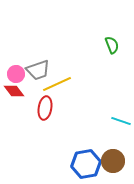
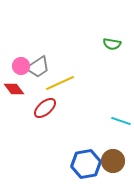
green semicircle: moved 1 px up; rotated 120 degrees clockwise
gray trapezoid: moved 3 px up; rotated 15 degrees counterclockwise
pink circle: moved 5 px right, 8 px up
yellow line: moved 3 px right, 1 px up
red diamond: moved 2 px up
red ellipse: rotated 40 degrees clockwise
